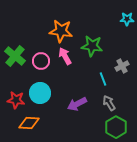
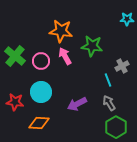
cyan line: moved 5 px right, 1 px down
cyan circle: moved 1 px right, 1 px up
red star: moved 1 px left, 2 px down
orange diamond: moved 10 px right
